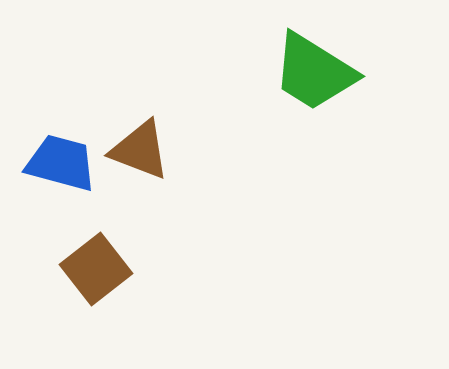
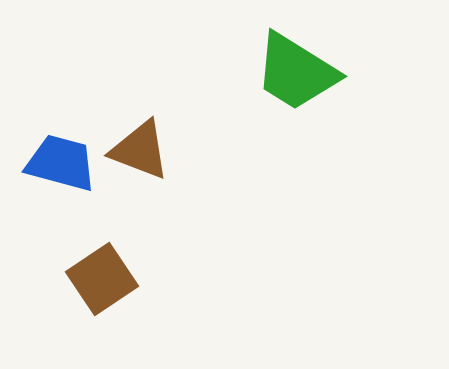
green trapezoid: moved 18 px left
brown square: moved 6 px right, 10 px down; rotated 4 degrees clockwise
